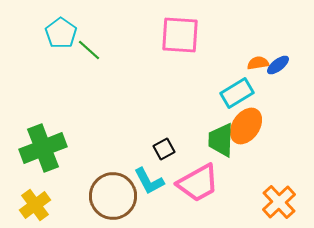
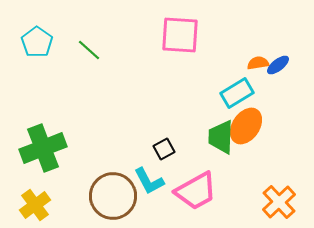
cyan pentagon: moved 24 px left, 9 px down
green trapezoid: moved 3 px up
pink trapezoid: moved 2 px left, 8 px down
